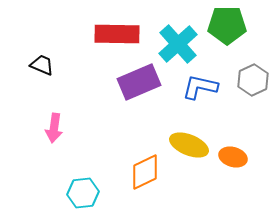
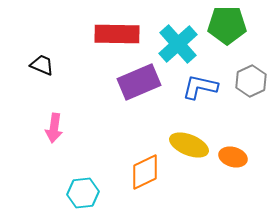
gray hexagon: moved 2 px left, 1 px down
